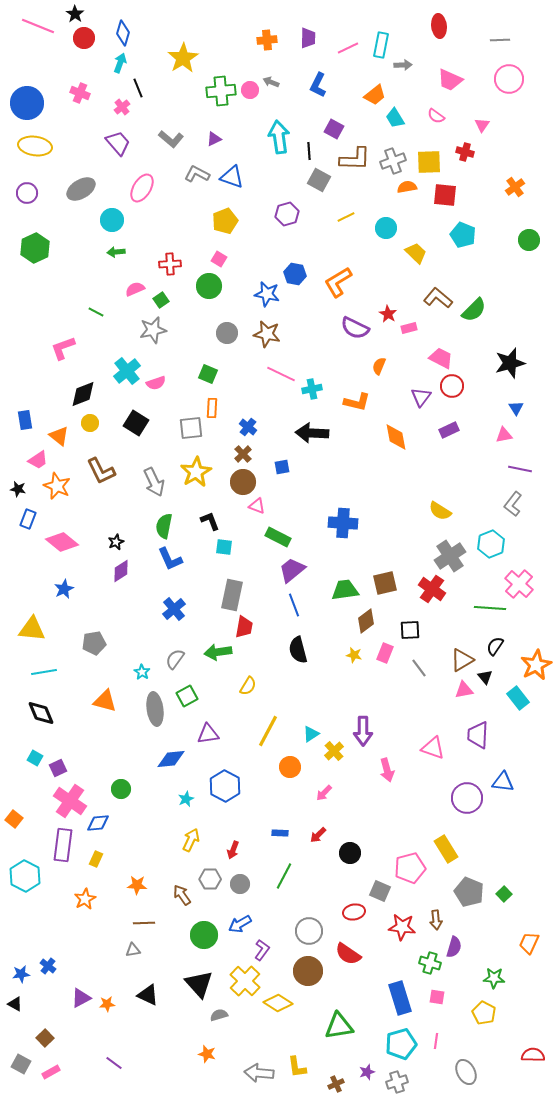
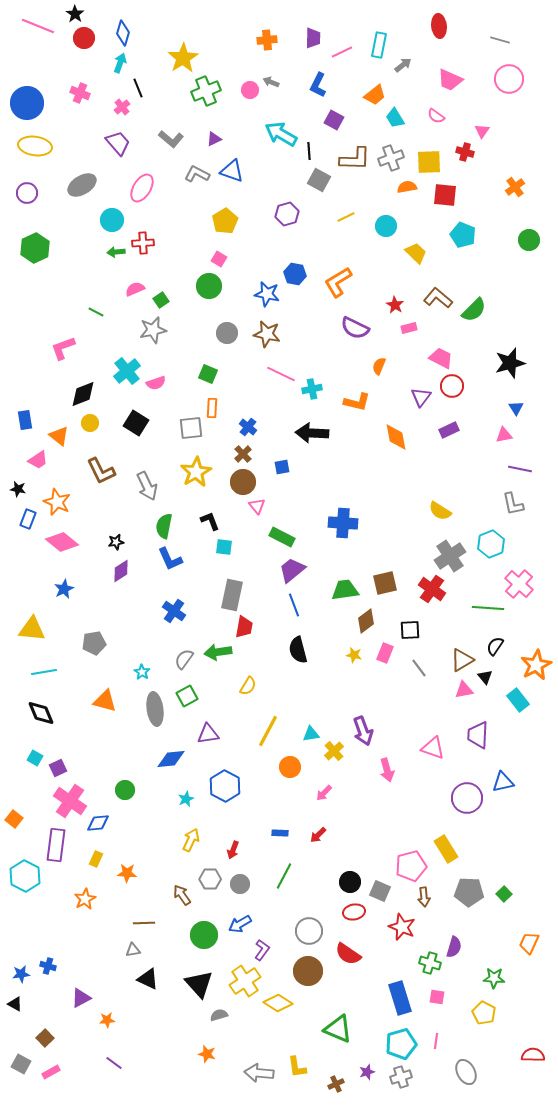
purple trapezoid at (308, 38): moved 5 px right
gray line at (500, 40): rotated 18 degrees clockwise
cyan rectangle at (381, 45): moved 2 px left
pink line at (348, 48): moved 6 px left, 4 px down
gray arrow at (403, 65): rotated 36 degrees counterclockwise
green cross at (221, 91): moved 15 px left; rotated 16 degrees counterclockwise
pink triangle at (482, 125): moved 6 px down
purple square at (334, 129): moved 9 px up
cyan arrow at (279, 137): moved 2 px right, 3 px up; rotated 52 degrees counterclockwise
gray cross at (393, 161): moved 2 px left, 3 px up
blue triangle at (232, 177): moved 6 px up
gray ellipse at (81, 189): moved 1 px right, 4 px up
yellow pentagon at (225, 221): rotated 10 degrees counterclockwise
cyan circle at (386, 228): moved 2 px up
red cross at (170, 264): moved 27 px left, 21 px up
red star at (388, 314): moved 7 px right, 9 px up
gray arrow at (154, 482): moved 7 px left, 4 px down
orange star at (57, 486): moved 16 px down
gray L-shape at (513, 504): rotated 50 degrees counterclockwise
pink triangle at (257, 506): rotated 30 degrees clockwise
green rectangle at (278, 537): moved 4 px right
black star at (116, 542): rotated 14 degrees clockwise
green line at (490, 608): moved 2 px left
blue cross at (174, 609): moved 2 px down; rotated 15 degrees counterclockwise
gray semicircle at (175, 659): moved 9 px right
cyan rectangle at (518, 698): moved 2 px down
purple arrow at (363, 731): rotated 20 degrees counterclockwise
cyan triangle at (311, 734): rotated 24 degrees clockwise
blue triangle at (503, 782): rotated 20 degrees counterclockwise
green circle at (121, 789): moved 4 px right, 1 px down
purple rectangle at (63, 845): moved 7 px left
black circle at (350, 853): moved 29 px down
pink pentagon at (410, 868): moved 1 px right, 2 px up
orange star at (137, 885): moved 10 px left, 12 px up
gray pentagon at (469, 892): rotated 20 degrees counterclockwise
brown arrow at (436, 920): moved 12 px left, 23 px up
red star at (402, 927): rotated 16 degrees clockwise
blue cross at (48, 966): rotated 21 degrees counterclockwise
yellow cross at (245, 981): rotated 12 degrees clockwise
black triangle at (148, 995): moved 16 px up
orange star at (107, 1004): moved 16 px down
green triangle at (339, 1026): moved 1 px left, 3 px down; rotated 32 degrees clockwise
gray cross at (397, 1082): moved 4 px right, 5 px up
